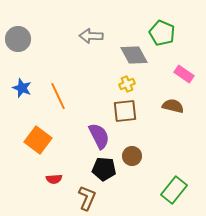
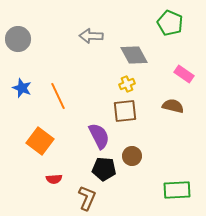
green pentagon: moved 8 px right, 10 px up
orange square: moved 2 px right, 1 px down
green rectangle: moved 3 px right; rotated 48 degrees clockwise
